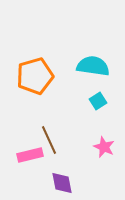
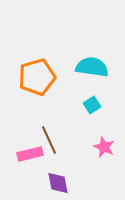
cyan semicircle: moved 1 px left, 1 px down
orange pentagon: moved 2 px right, 1 px down
cyan square: moved 6 px left, 4 px down
pink rectangle: moved 1 px up
purple diamond: moved 4 px left
